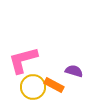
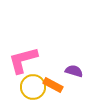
orange rectangle: moved 1 px left
